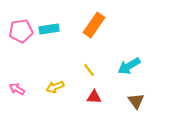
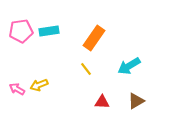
orange rectangle: moved 13 px down
cyan rectangle: moved 2 px down
yellow line: moved 3 px left, 1 px up
yellow arrow: moved 16 px left, 2 px up
red triangle: moved 8 px right, 5 px down
brown triangle: rotated 36 degrees clockwise
